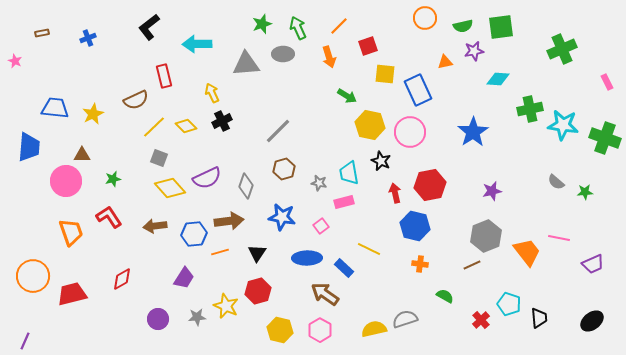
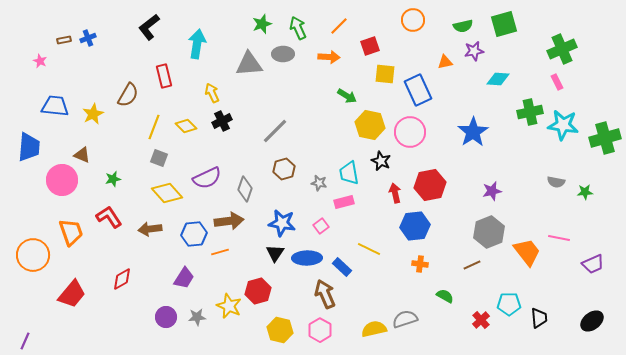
orange circle at (425, 18): moved 12 px left, 2 px down
green square at (501, 27): moved 3 px right, 3 px up; rotated 8 degrees counterclockwise
brown rectangle at (42, 33): moved 22 px right, 7 px down
cyan arrow at (197, 44): rotated 100 degrees clockwise
red square at (368, 46): moved 2 px right
orange arrow at (329, 57): rotated 70 degrees counterclockwise
pink star at (15, 61): moved 25 px right
gray triangle at (246, 64): moved 3 px right
pink rectangle at (607, 82): moved 50 px left
brown semicircle at (136, 100): moved 8 px left, 5 px up; rotated 35 degrees counterclockwise
blue trapezoid at (55, 108): moved 2 px up
green cross at (530, 109): moved 3 px down
yellow line at (154, 127): rotated 25 degrees counterclockwise
gray line at (278, 131): moved 3 px left
green cross at (605, 138): rotated 36 degrees counterclockwise
brown triangle at (82, 155): rotated 24 degrees clockwise
pink circle at (66, 181): moved 4 px left, 1 px up
gray semicircle at (556, 182): rotated 30 degrees counterclockwise
gray diamond at (246, 186): moved 1 px left, 3 px down
yellow diamond at (170, 188): moved 3 px left, 5 px down
blue star at (282, 217): moved 6 px down
brown arrow at (155, 226): moved 5 px left, 3 px down
blue hexagon at (415, 226): rotated 20 degrees counterclockwise
gray hexagon at (486, 236): moved 3 px right, 4 px up
black triangle at (257, 253): moved 18 px right
blue rectangle at (344, 268): moved 2 px left, 1 px up
orange circle at (33, 276): moved 21 px up
red trapezoid at (72, 294): rotated 144 degrees clockwise
brown arrow at (325, 294): rotated 32 degrees clockwise
cyan pentagon at (509, 304): rotated 20 degrees counterclockwise
yellow star at (226, 306): moved 3 px right
purple circle at (158, 319): moved 8 px right, 2 px up
